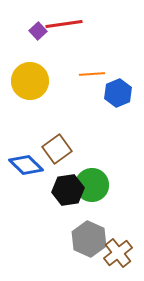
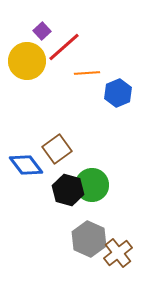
red line: moved 23 px down; rotated 33 degrees counterclockwise
purple square: moved 4 px right
orange line: moved 5 px left, 1 px up
yellow circle: moved 3 px left, 20 px up
blue diamond: rotated 8 degrees clockwise
black hexagon: rotated 24 degrees clockwise
